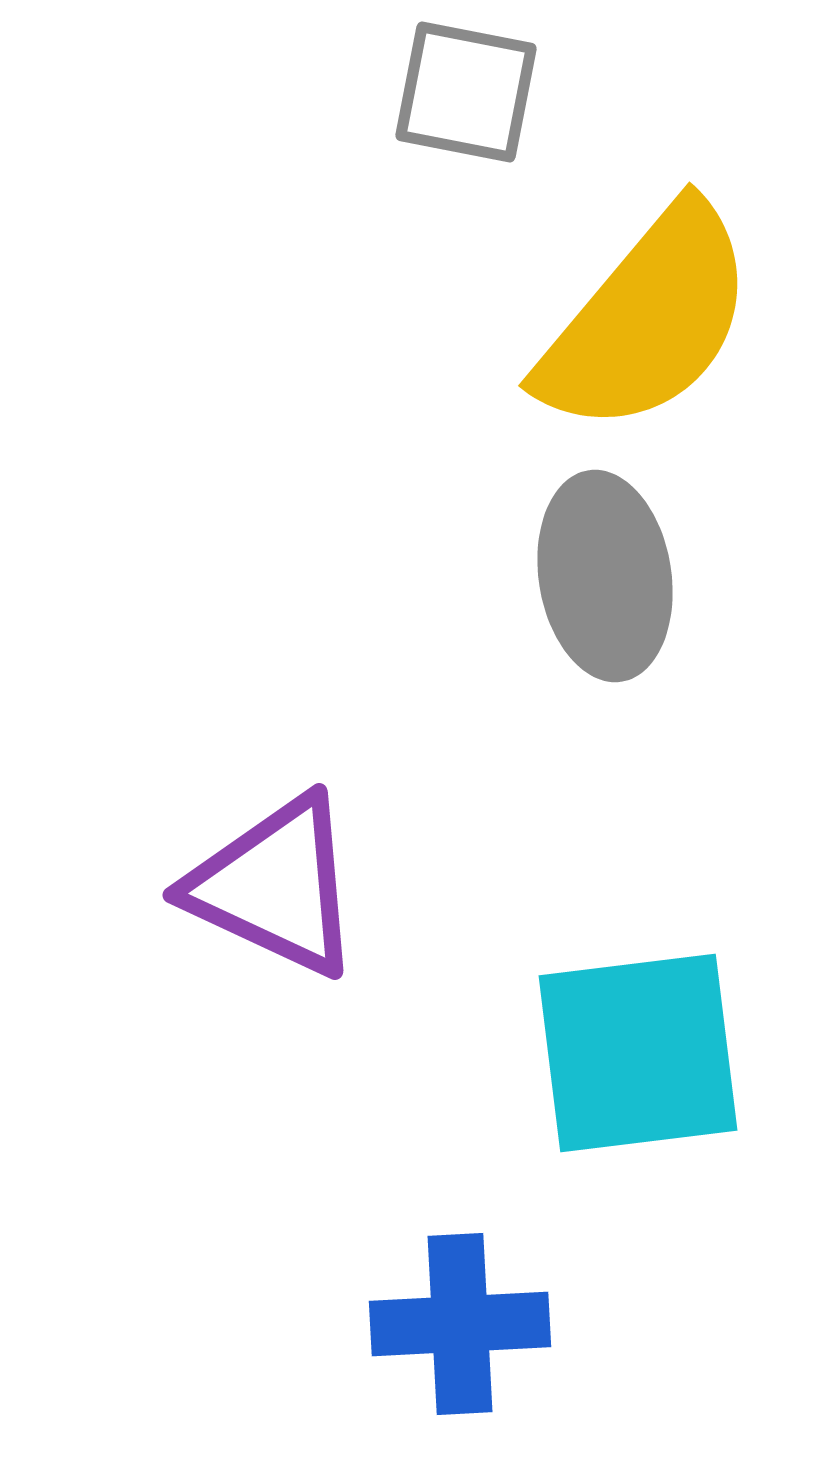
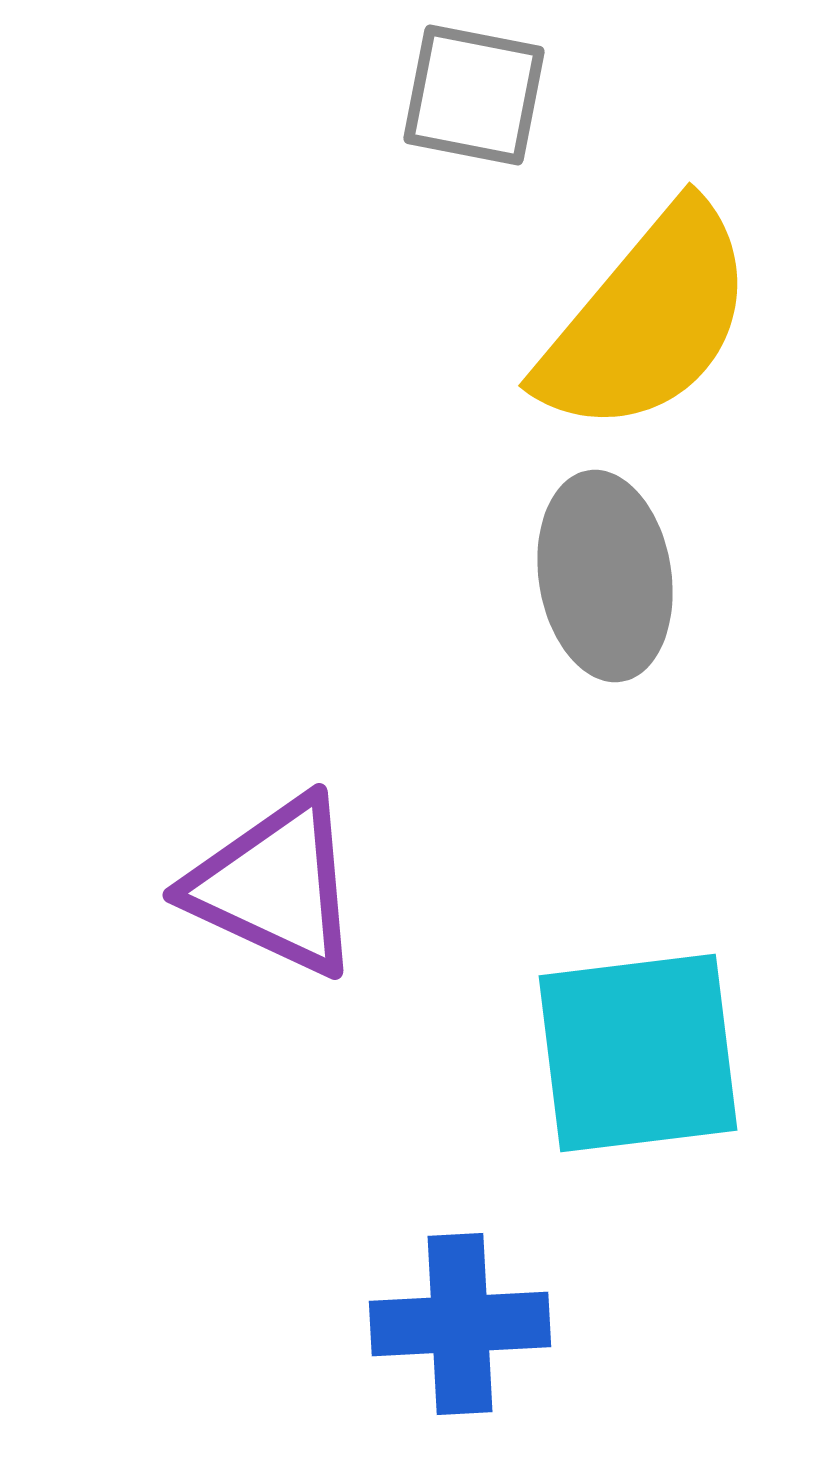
gray square: moved 8 px right, 3 px down
